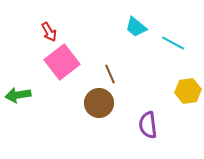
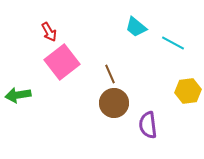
brown circle: moved 15 px right
